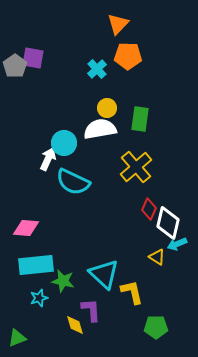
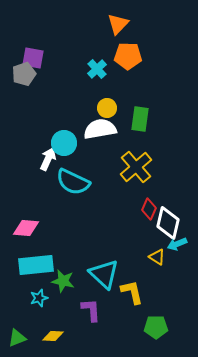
gray pentagon: moved 9 px right, 8 px down; rotated 15 degrees clockwise
yellow diamond: moved 22 px left, 11 px down; rotated 70 degrees counterclockwise
